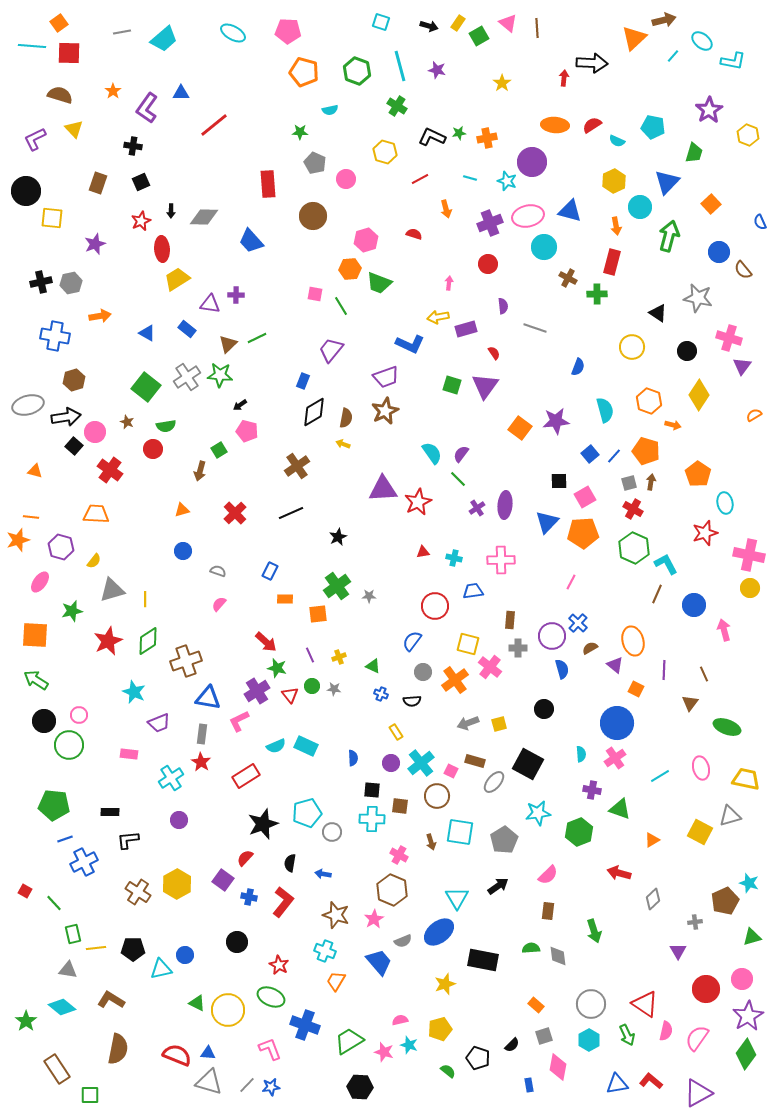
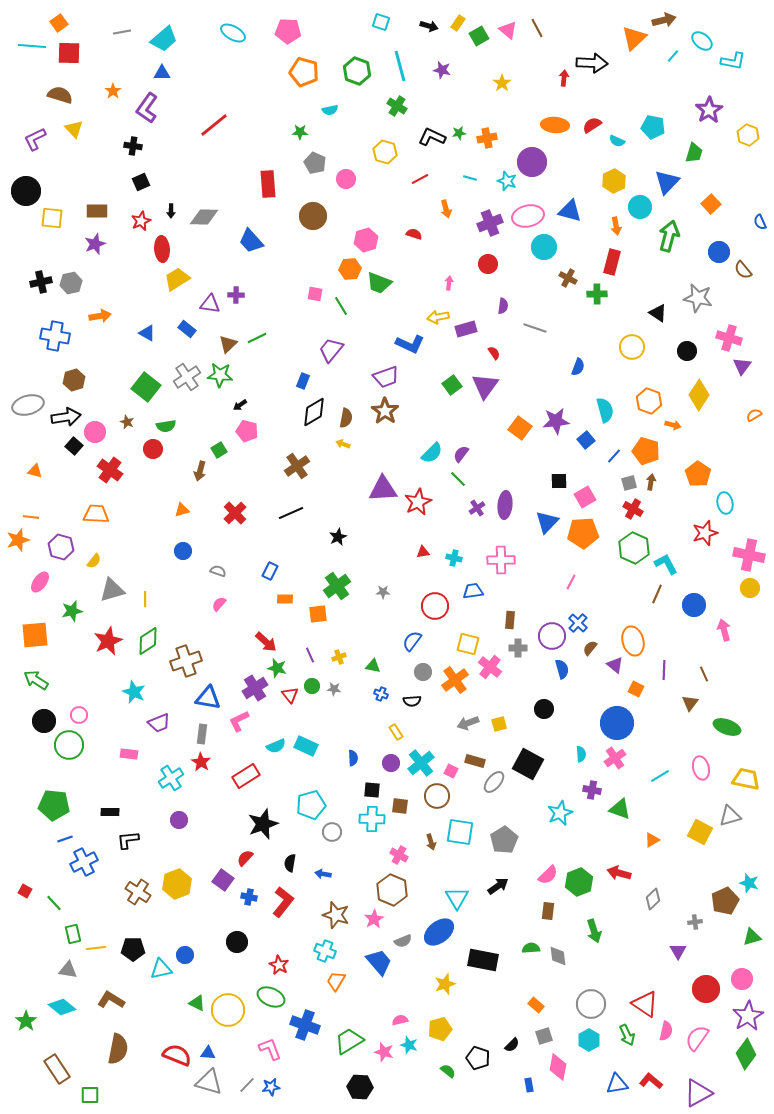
pink triangle at (508, 23): moved 7 px down
brown line at (537, 28): rotated 24 degrees counterclockwise
purple star at (437, 70): moved 5 px right
blue triangle at (181, 93): moved 19 px left, 20 px up
brown rectangle at (98, 183): moved 1 px left, 28 px down; rotated 70 degrees clockwise
purple semicircle at (503, 306): rotated 14 degrees clockwise
green square at (452, 385): rotated 36 degrees clockwise
brown star at (385, 411): rotated 12 degrees counterclockwise
cyan semicircle at (432, 453): rotated 80 degrees clockwise
blue square at (590, 454): moved 4 px left, 14 px up
gray star at (369, 596): moved 14 px right, 4 px up
orange square at (35, 635): rotated 8 degrees counterclockwise
brown semicircle at (590, 648): rotated 21 degrees counterclockwise
green triangle at (373, 666): rotated 14 degrees counterclockwise
purple cross at (257, 691): moved 2 px left, 3 px up
cyan pentagon at (307, 813): moved 4 px right, 8 px up
cyan star at (538, 813): moved 22 px right; rotated 15 degrees counterclockwise
green hexagon at (579, 832): moved 50 px down
yellow hexagon at (177, 884): rotated 8 degrees clockwise
